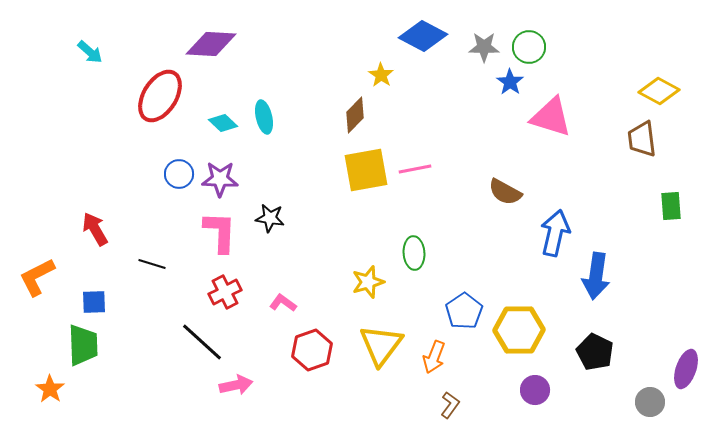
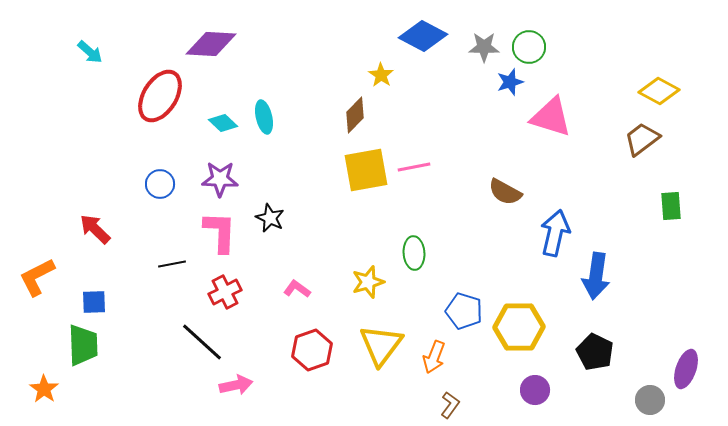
blue star at (510, 82): rotated 20 degrees clockwise
brown trapezoid at (642, 139): rotated 60 degrees clockwise
pink line at (415, 169): moved 1 px left, 2 px up
blue circle at (179, 174): moved 19 px left, 10 px down
black star at (270, 218): rotated 16 degrees clockwise
red arrow at (95, 229): rotated 16 degrees counterclockwise
black line at (152, 264): moved 20 px right; rotated 28 degrees counterclockwise
pink L-shape at (283, 303): moved 14 px right, 14 px up
blue pentagon at (464, 311): rotated 21 degrees counterclockwise
yellow hexagon at (519, 330): moved 3 px up
orange star at (50, 389): moved 6 px left
gray circle at (650, 402): moved 2 px up
